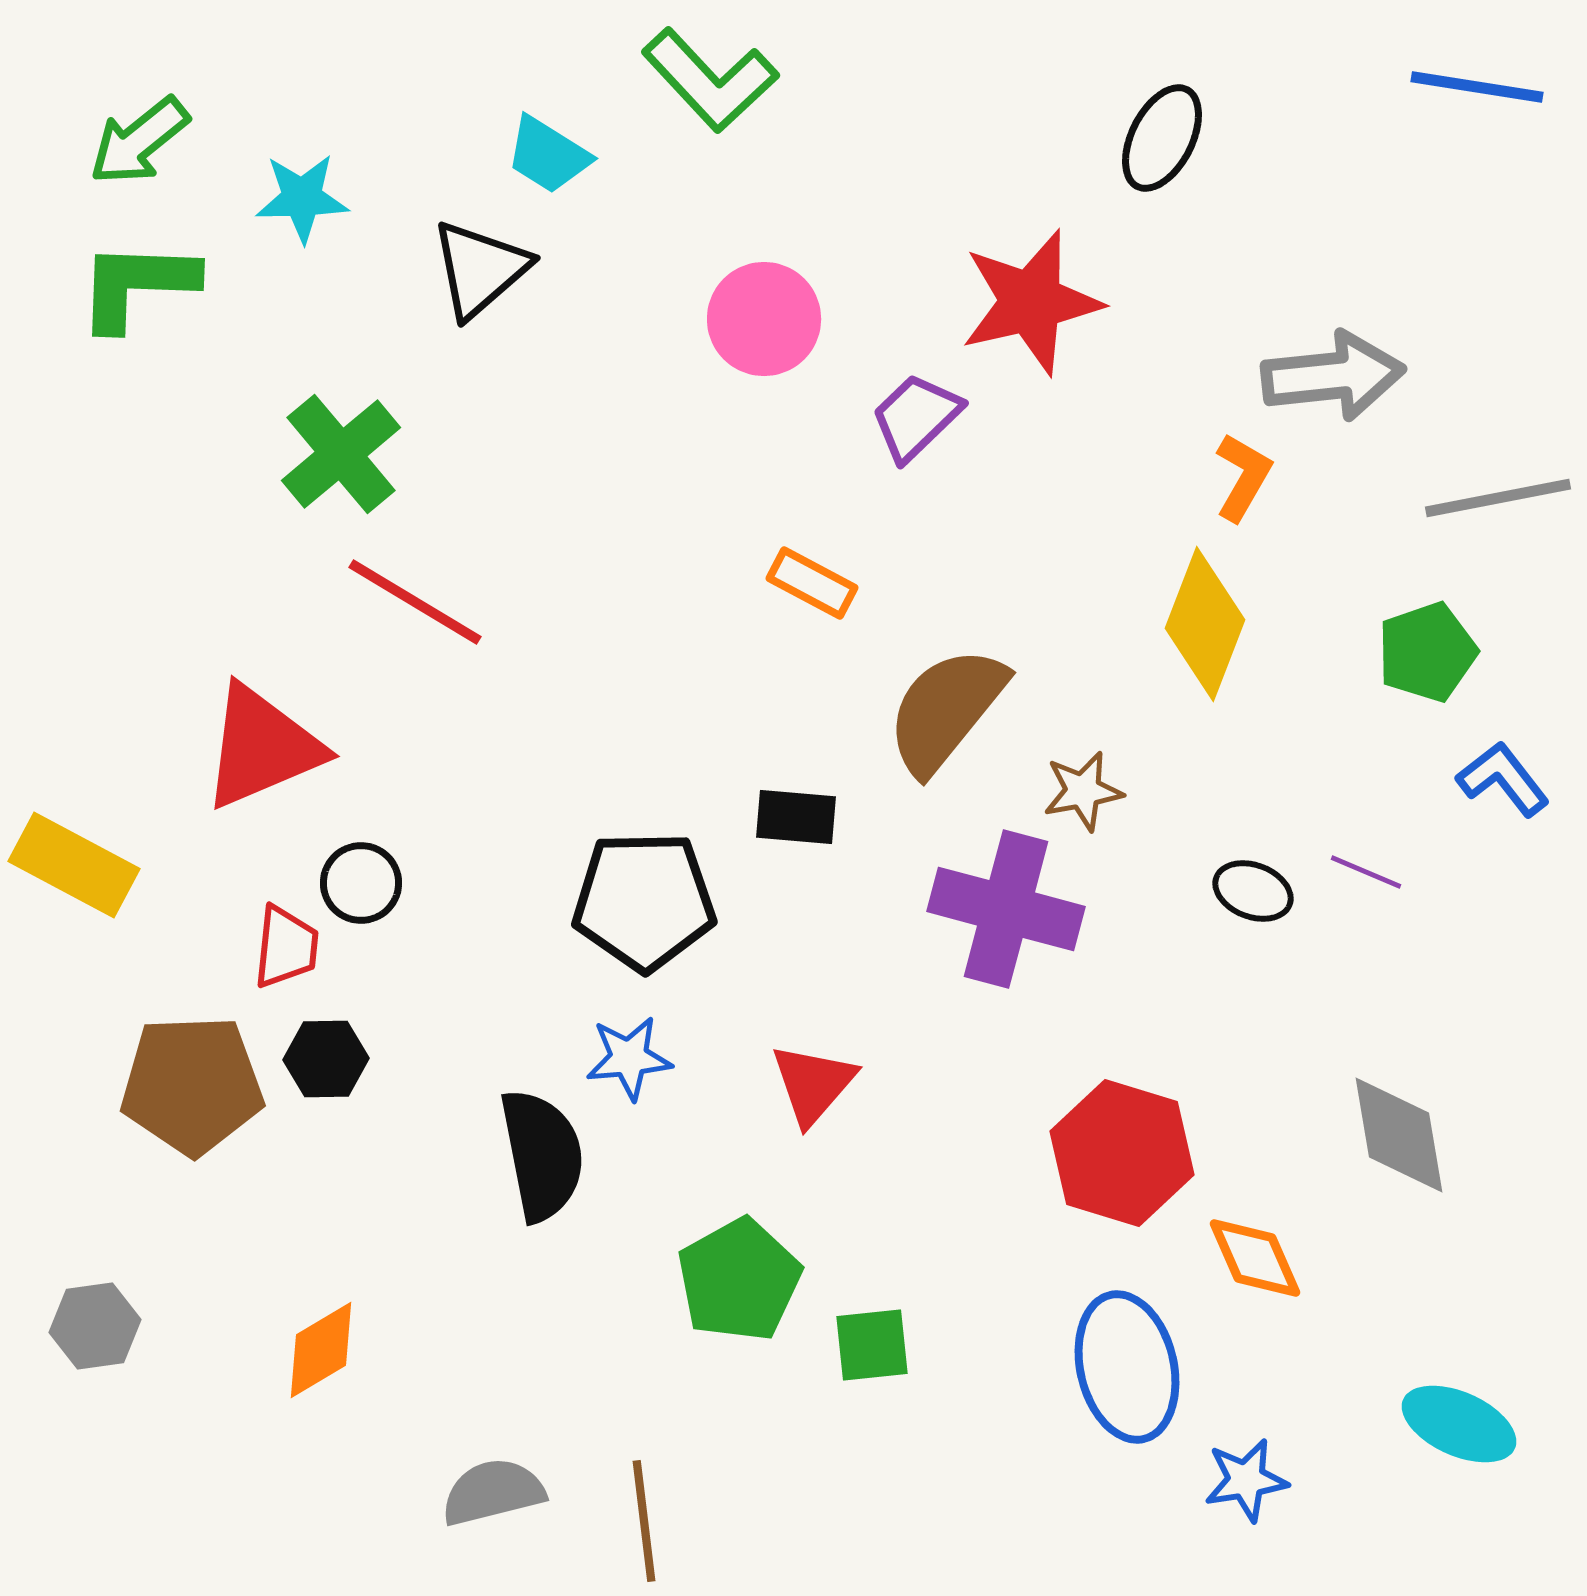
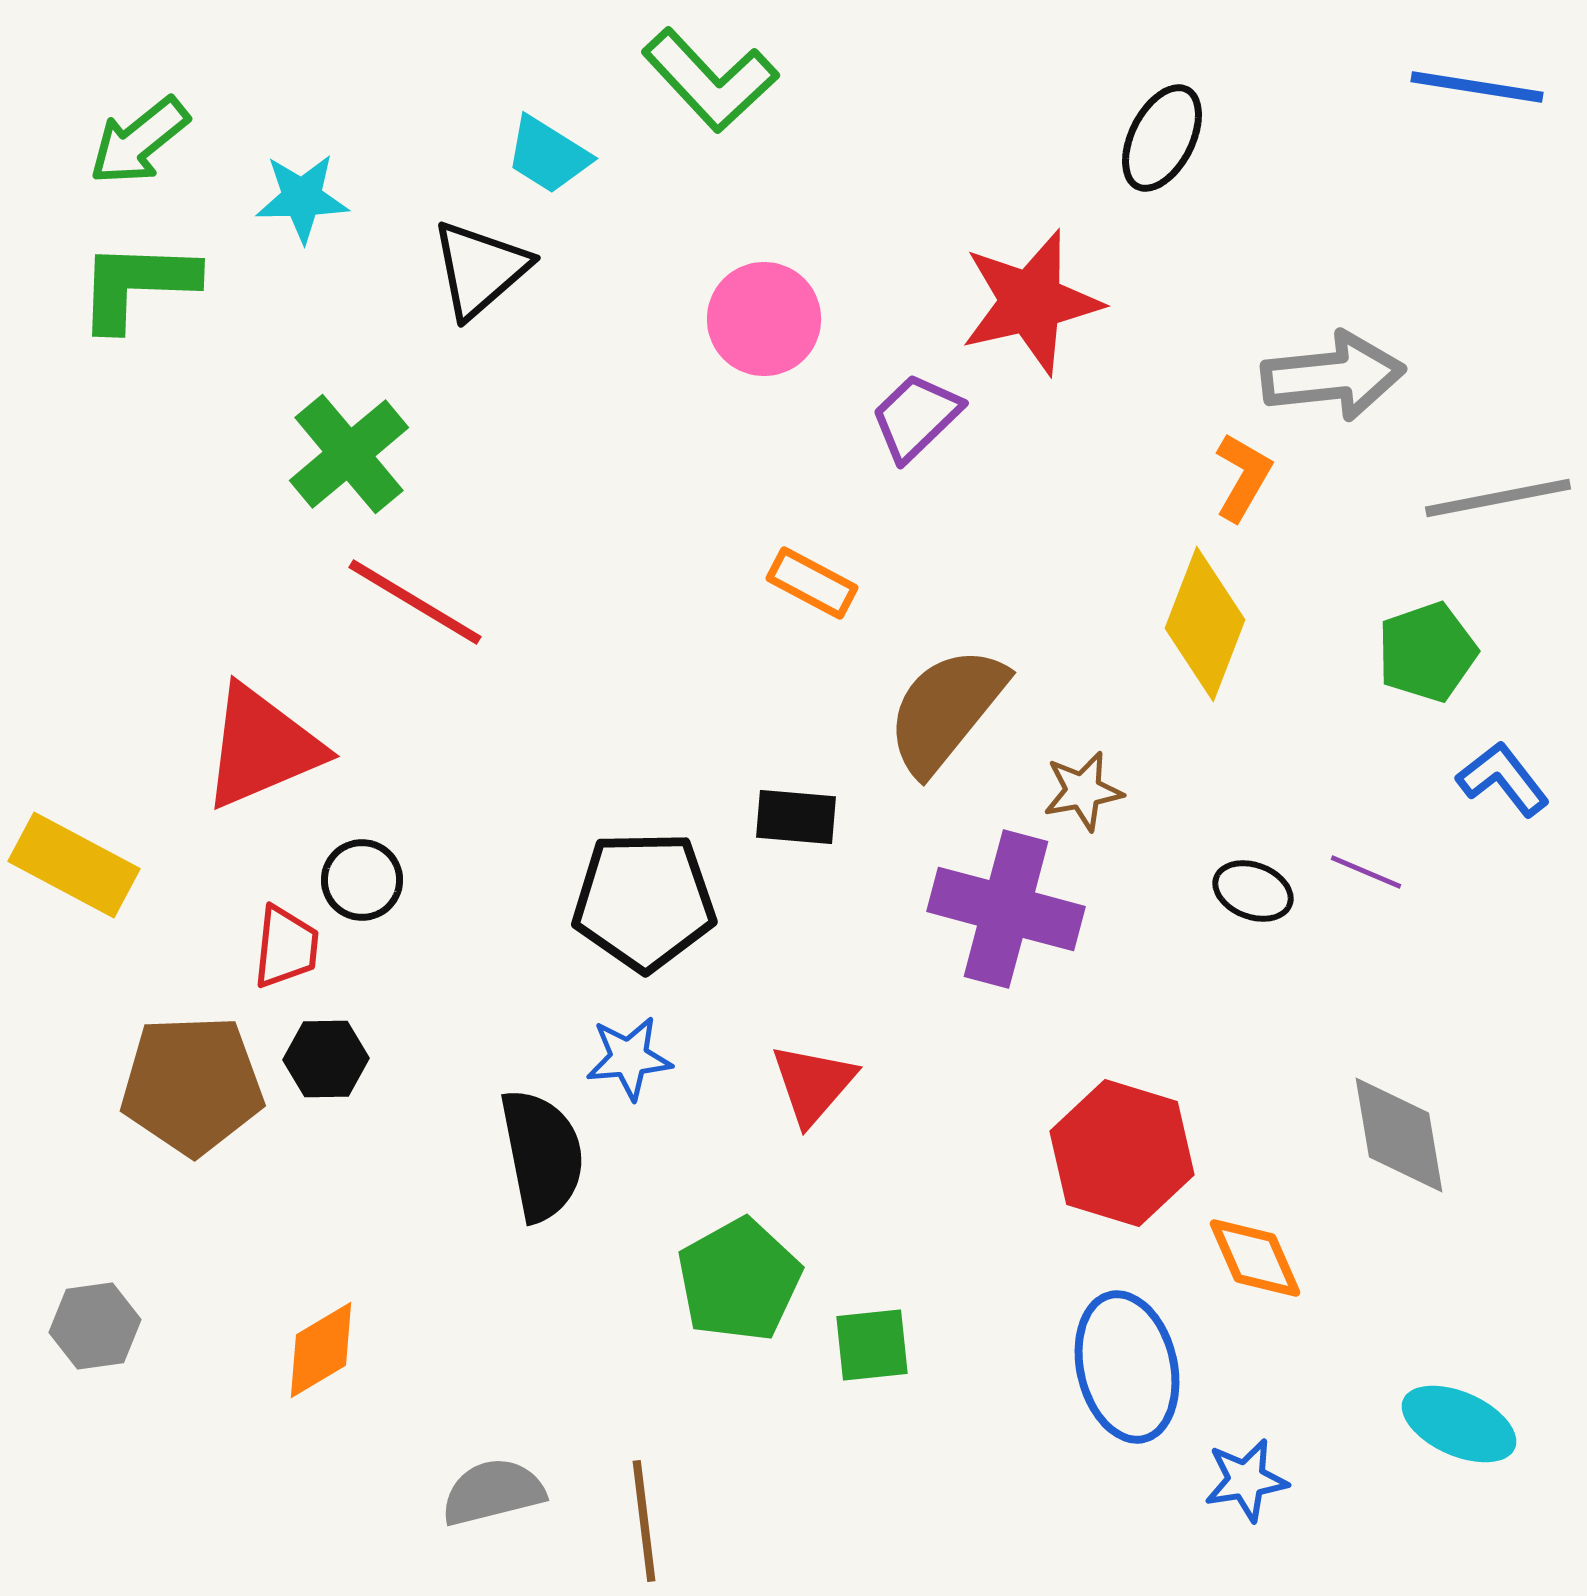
green cross at (341, 454): moved 8 px right
black circle at (361, 883): moved 1 px right, 3 px up
